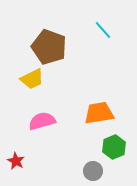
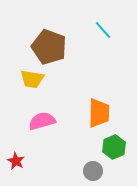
yellow trapezoid: rotated 35 degrees clockwise
orange trapezoid: rotated 100 degrees clockwise
